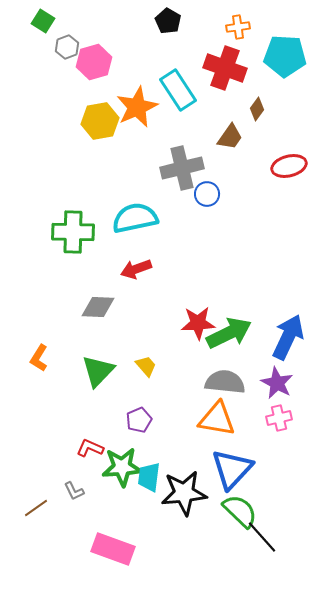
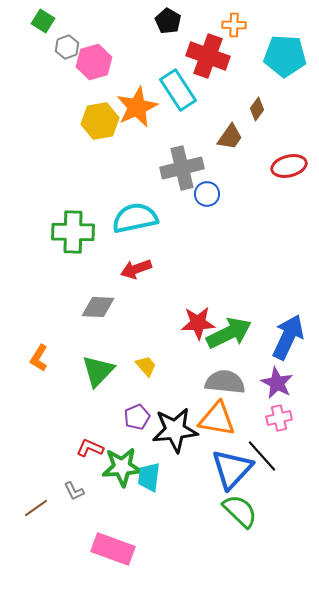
orange cross: moved 4 px left, 2 px up; rotated 10 degrees clockwise
red cross: moved 17 px left, 12 px up
purple pentagon: moved 2 px left, 3 px up
black star: moved 9 px left, 63 px up
black line: moved 81 px up
